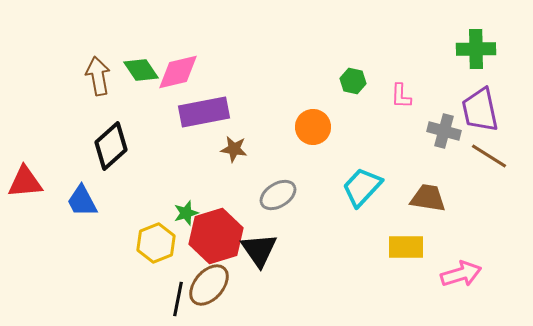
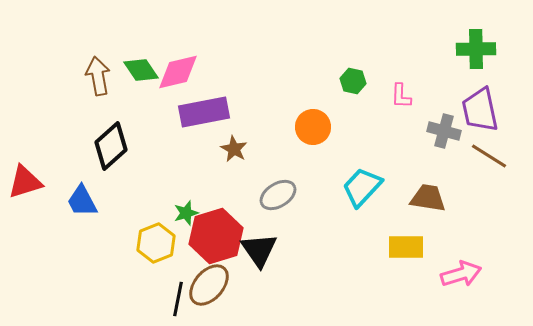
brown star: rotated 20 degrees clockwise
red triangle: rotated 12 degrees counterclockwise
